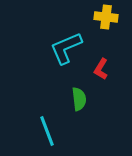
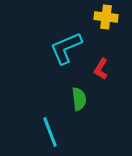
cyan line: moved 3 px right, 1 px down
